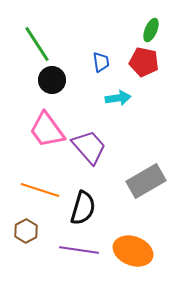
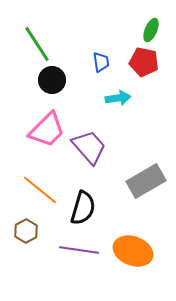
pink trapezoid: rotated 99 degrees counterclockwise
orange line: rotated 21 degrees clockwise
